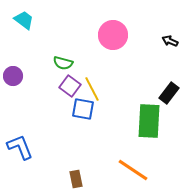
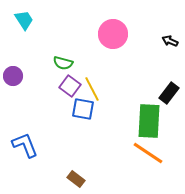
cyan trapezoid: rotated 20 degrees clockwise
pink circle: moved 1 px up
blue L-shape: moved 5 px right, 2 px up
orange line: moved 15 px right, 17 px up
brown rectangle: rotated 42 degrees counterclockwise
